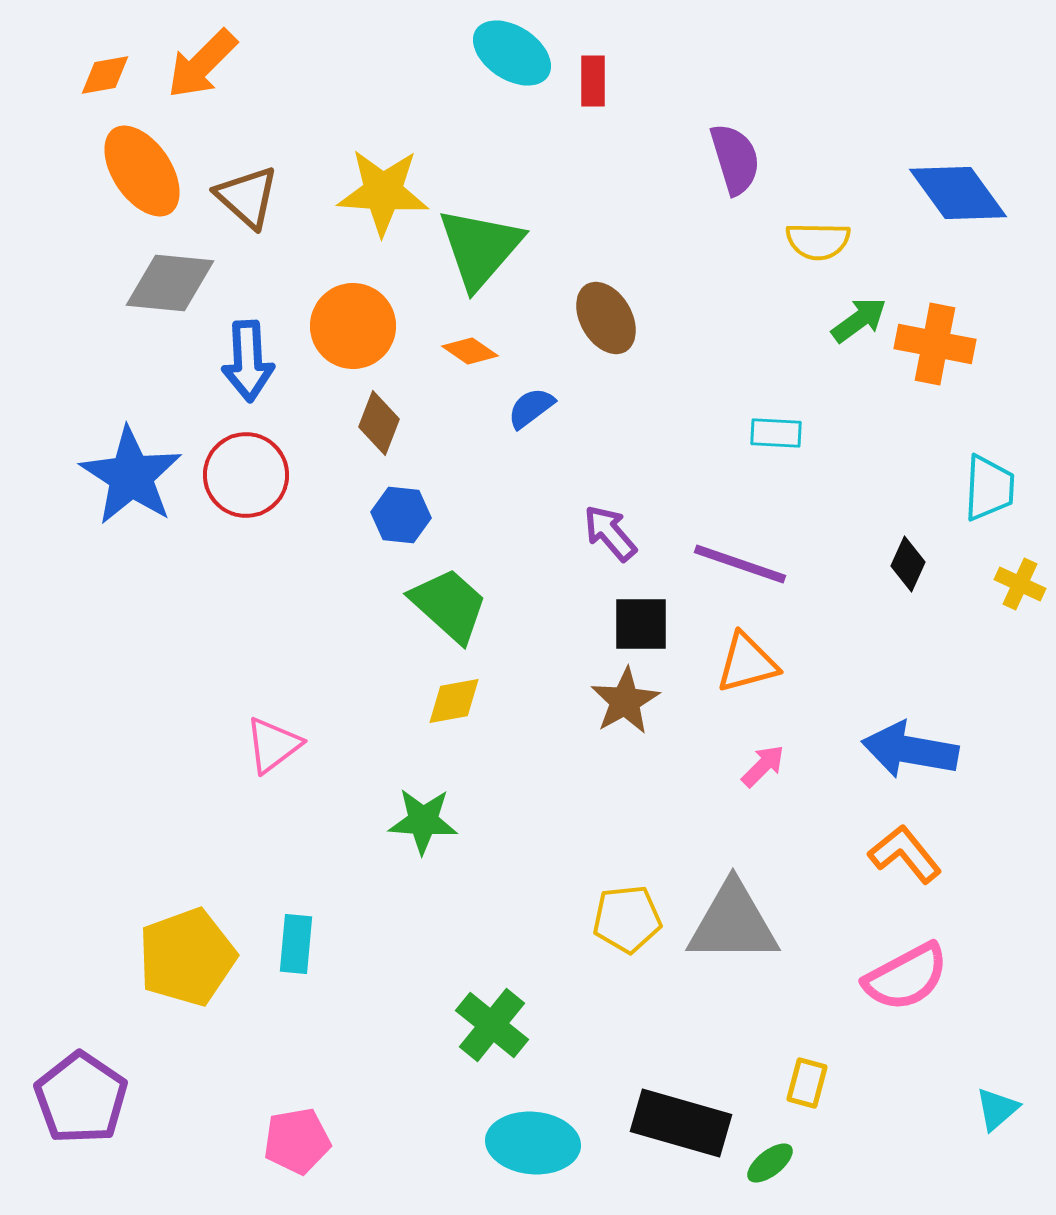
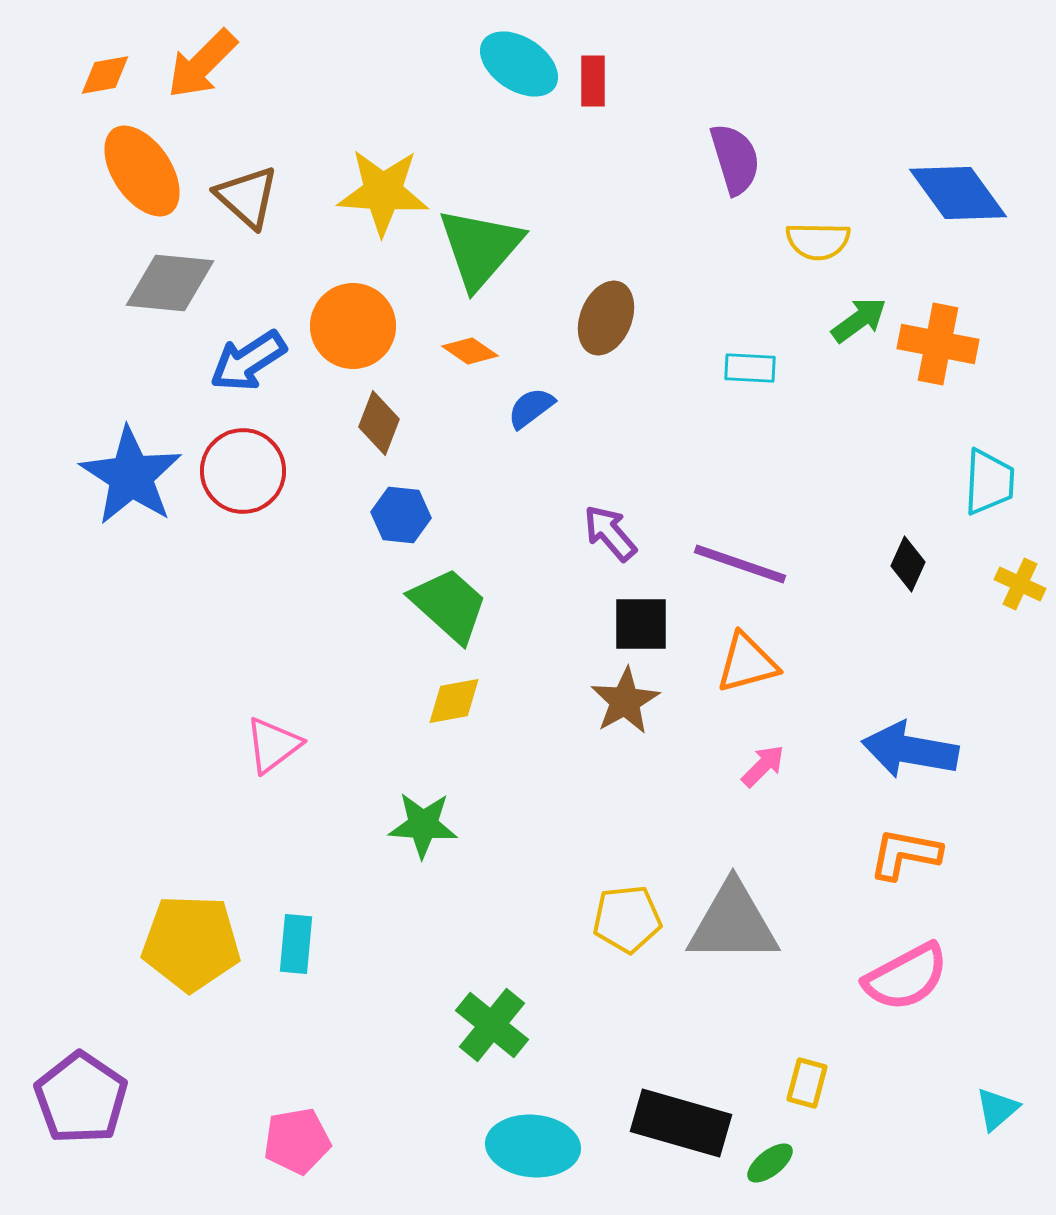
cyan ellipse at (512, 53): moved 7 px right, 11 px down
brown ellipse at (606, 318): rotated 52 degrees clockwise
orange cross at (935, 344): moved 3 px right
blue arrow at (248, 361): rotated 60 degrees clockwise
cyan rectangle at (776, 433): moved 26 px left, 65 px up
red circle at (246, 475): moved 3 px left, 4 px up
cyan trapezoid at (989, 488): moved 6 px up
green star at (423, 821): moved 4 px down
orange L-shape at (905, 854): rotated 40 degrees counterclockwise
yellow pentagon at (187, 957): moved 4 px right, 14 px up; rotated 22 degrees clockwise
cyan ellipse at (533, 1143): moved 3 px down
